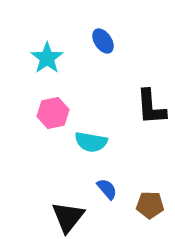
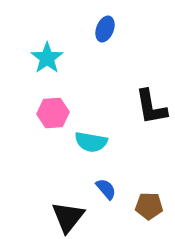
blue ellipse: moved 2 px right, 12 px up; rotated 55 degrees clockwise
black L-shape: rotated 6 degrees counterclockwise
pink hexagon: rotated 8 degrees clockwise
blue semicircle: moved 1 px left
brown pentagon: moved 1 px left, 1 px down
